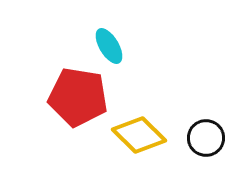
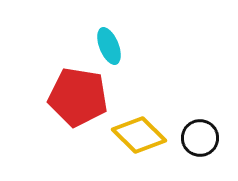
cyan ellipse: rotated 9 degrees clockwise
black circle: moved 6 px left
